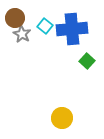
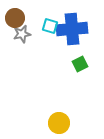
cyan square: moved 5 px right; rotated 21 degrees counterclockwise
gray star: rotated 30 degrees clockwise
green square: moved 7 px left, 3 px down; rotated 21 degrees clockwise
yellow circle: moved 3 px left, 5 px down
